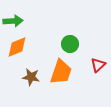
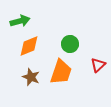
green arrow: moved 7 px right; rotated 12 degrees counterclockwise
orange diamond: moved 12 px right, 1 px up
brown star: rotated 12 degrees clockwise
